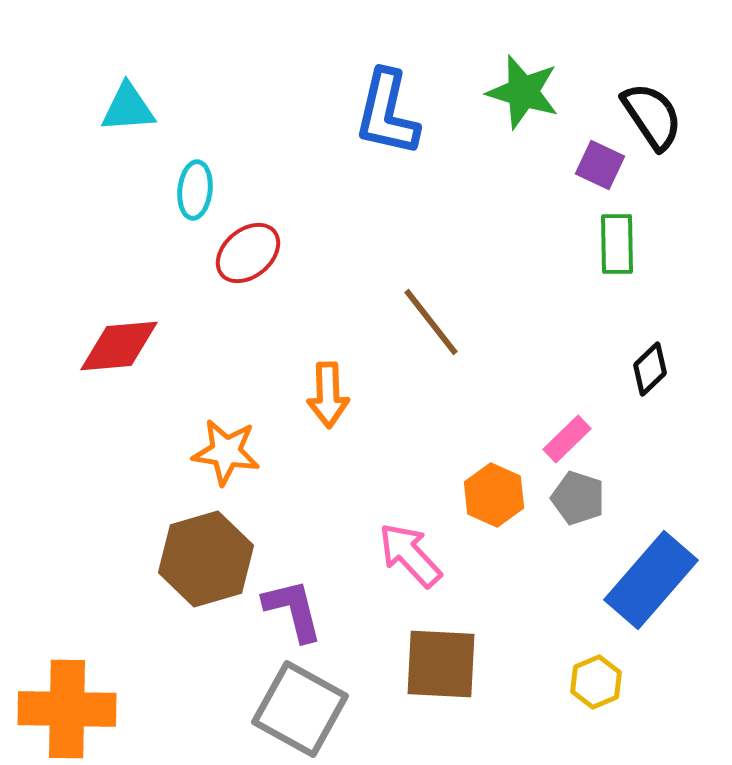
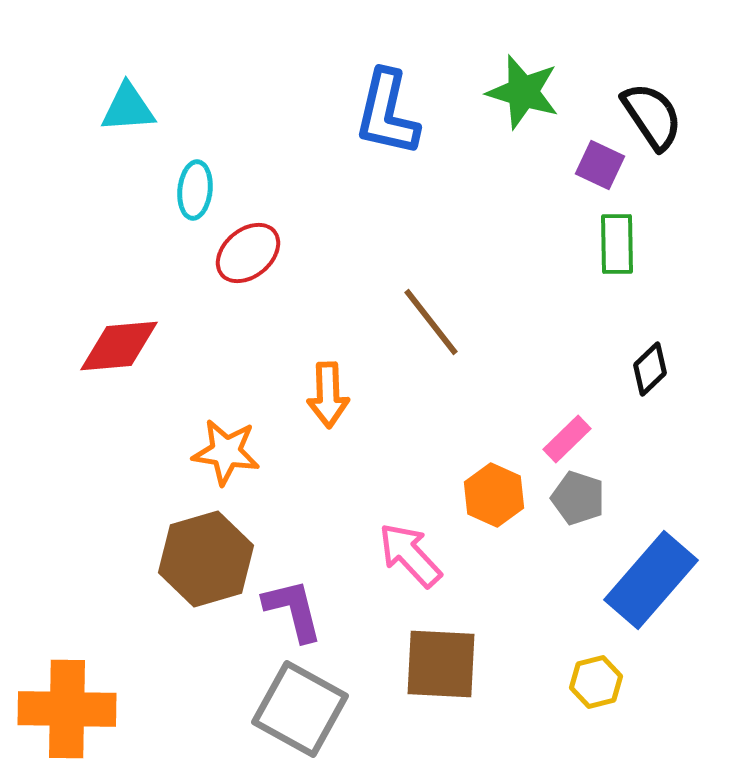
yellow hexagon: rotated 9 degrees clockwise
